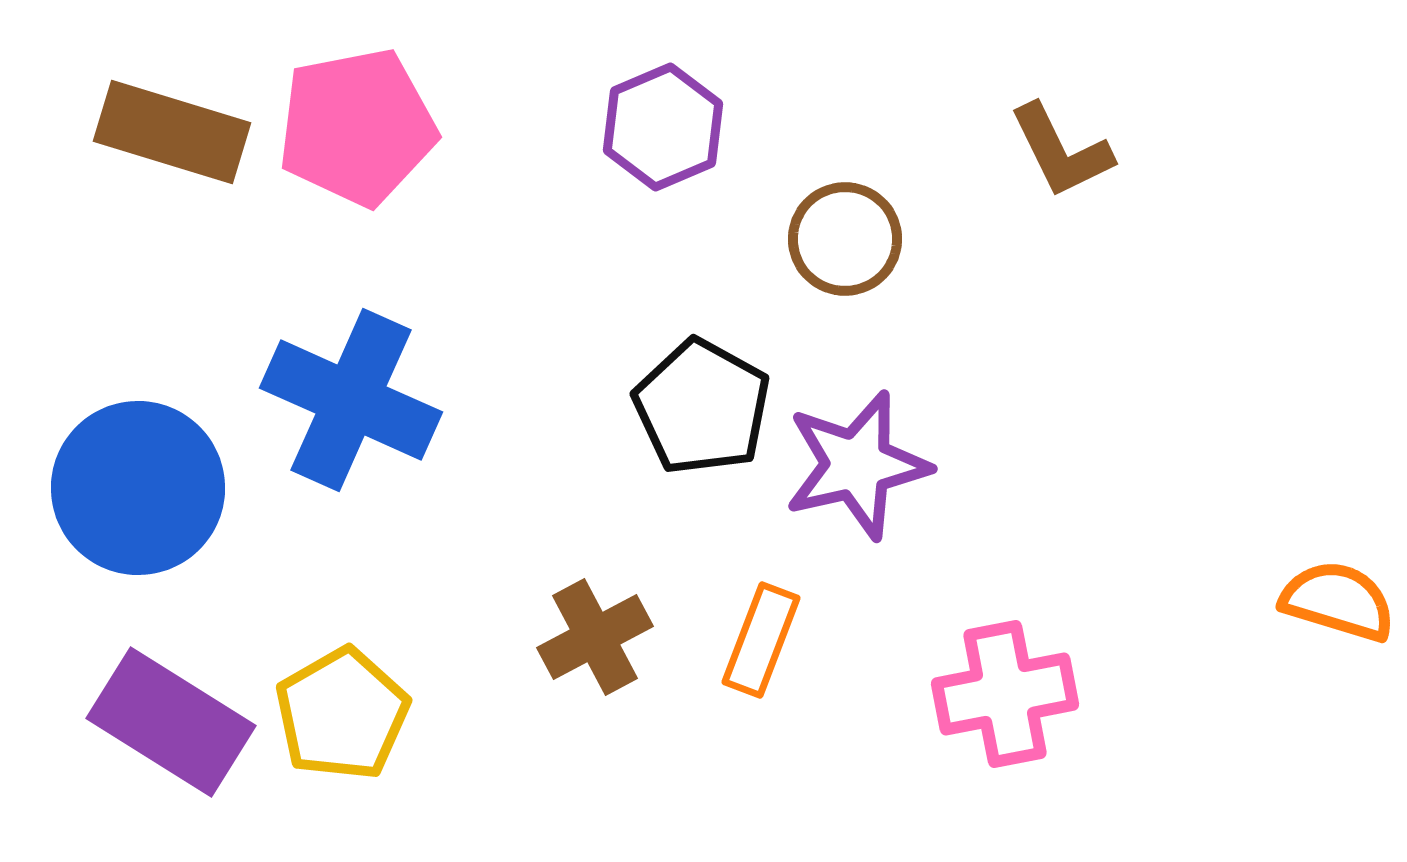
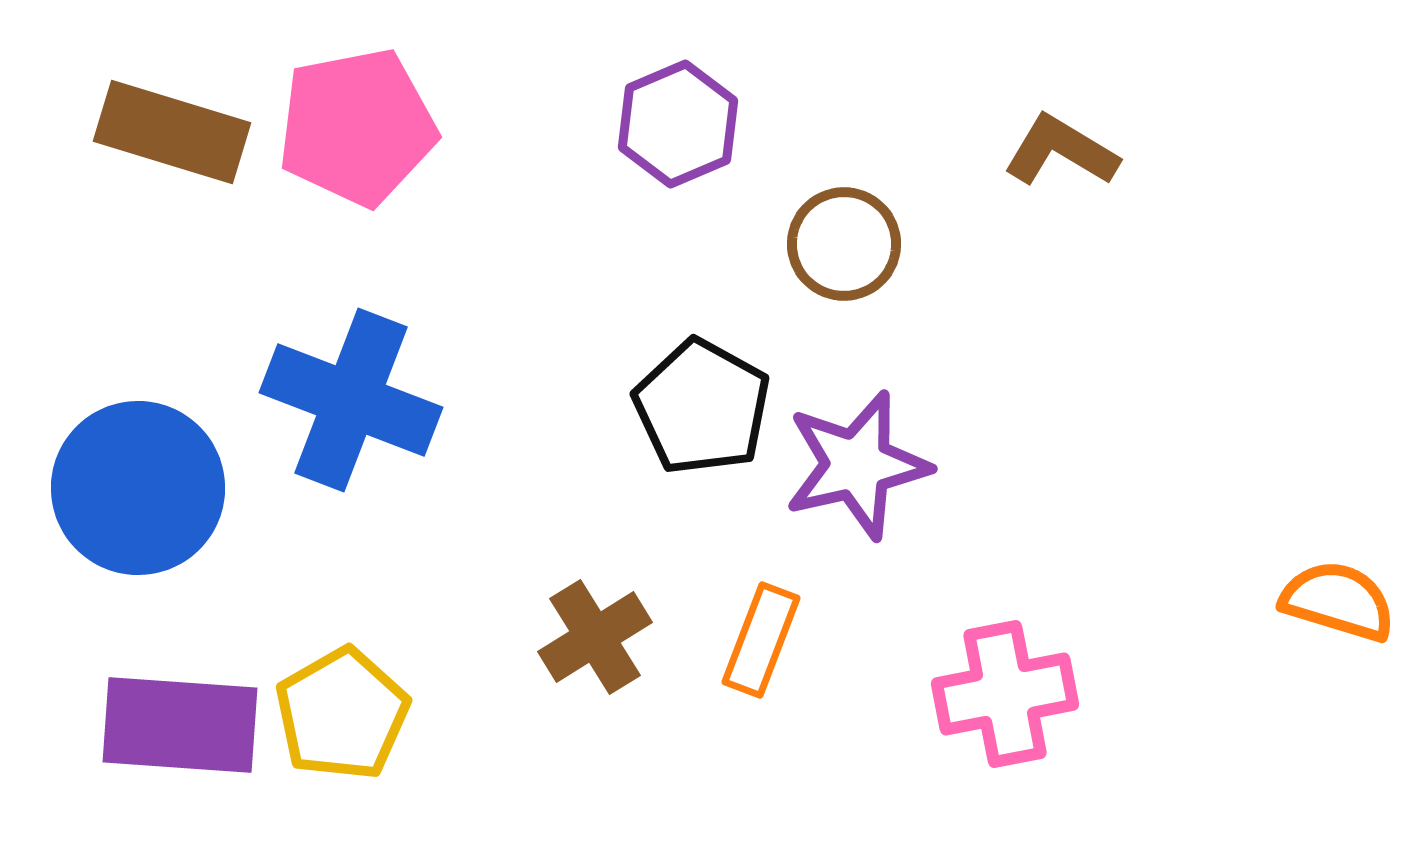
purple hexagon: moved 15 px right, 3 px up
brown L-shape: rotated 147 degrees clockwise
brown circle: moved 1 px left, 5 px down
blue cross: rotated 3 degrees counterclockwise
brown cross: rotated 4 degrees counterclockwise
purple rectangle: moved 9 px right, 3 px down; rotated 28 degrees counterclockwise
